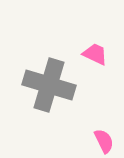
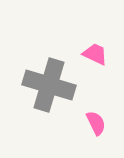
pink semicircle: moved 8 px left, 18 px up
